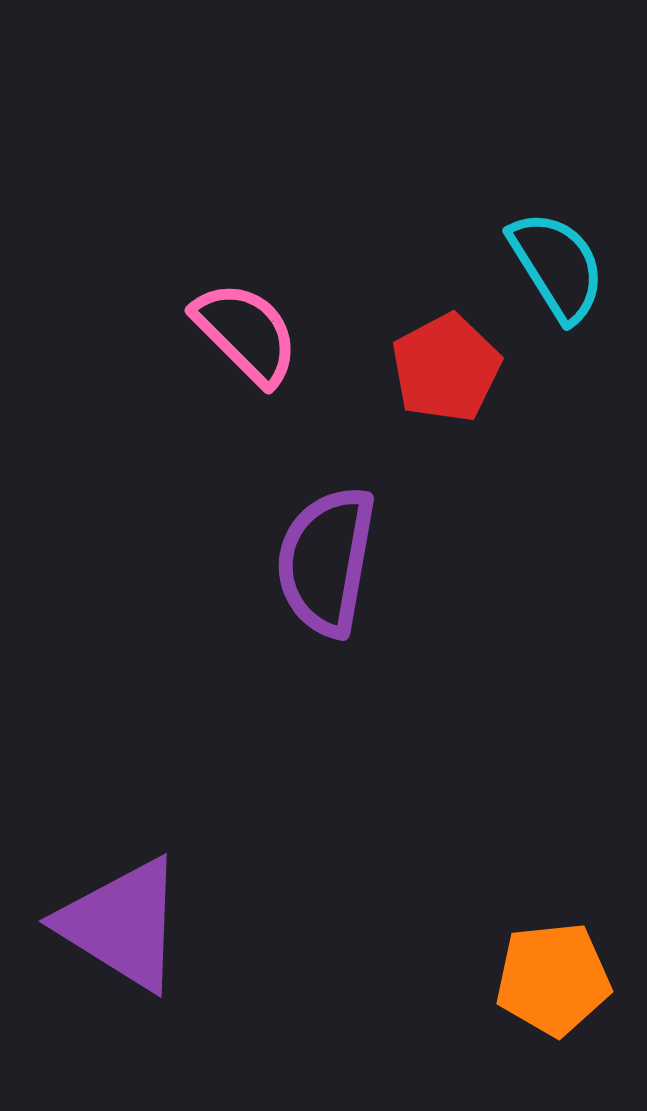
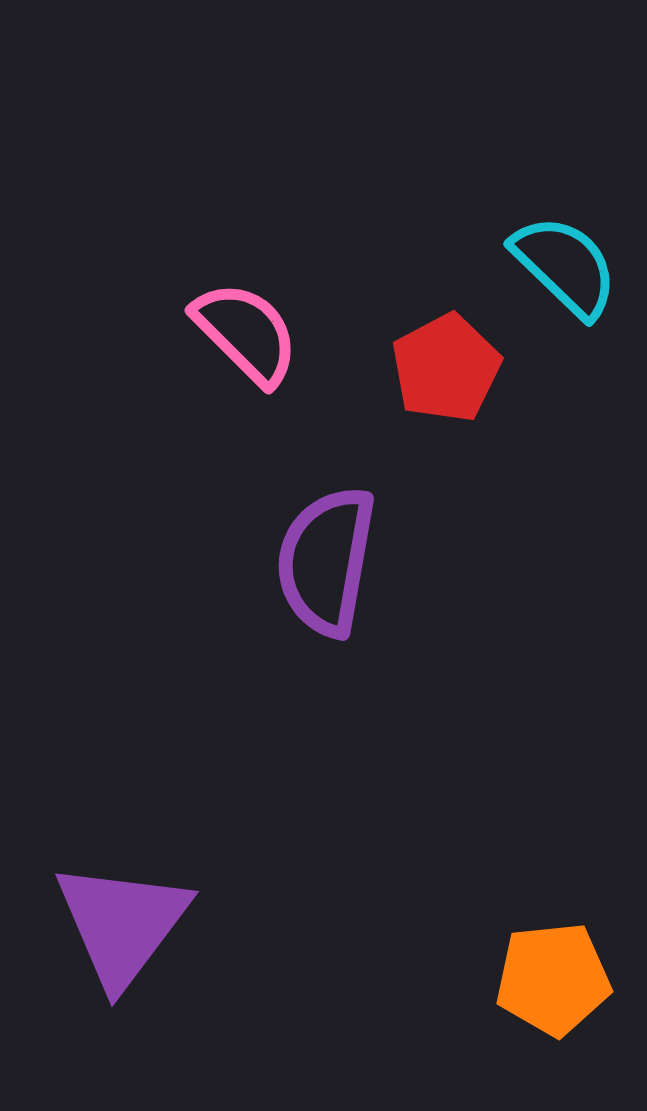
cyan semicircle: moved 8 px right; rotated 14 degrees counterclockwise
purple triangle: rotated 35 degrees clockwise
